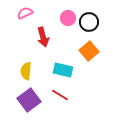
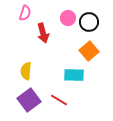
pink semicircle: rotated 133 degrees clockwise
red arrow: moved 4 px up
cyan rectangle: moved 11 px right, 5 px down; rotated 12 degrees counterclockwise
red line: moved 1 px left, 5 px down
